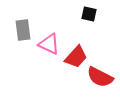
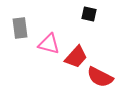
gray rectangle: moved 3 px left, 2 px up
pink triangle: rotated 10 degrees counterclockwise
